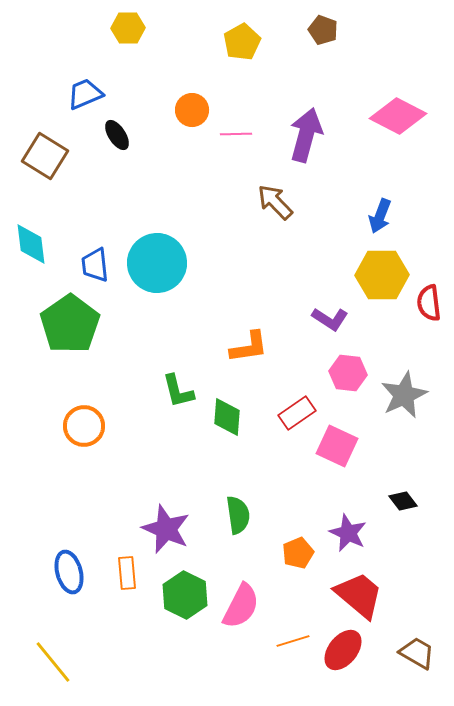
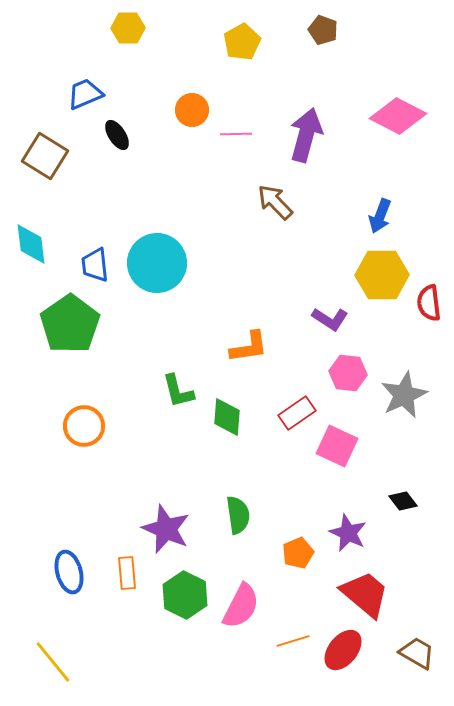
red trapezoid at (359, 595): moved 6 px right, 1 px up
